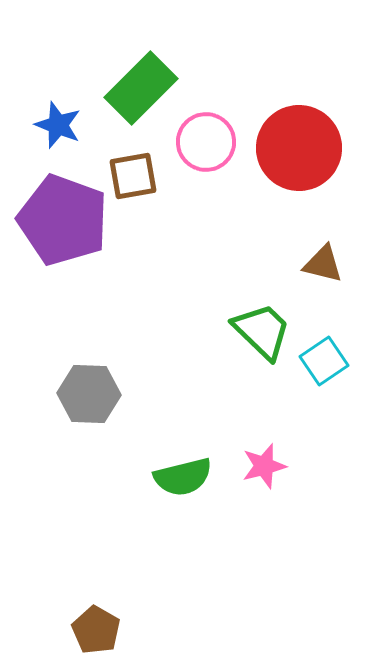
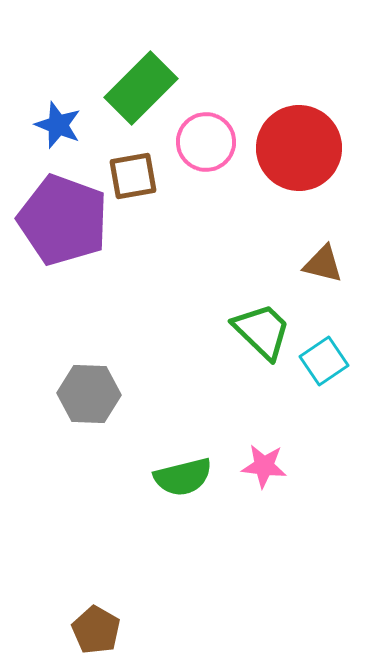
pink star: rotated 21 degrees clockwise
